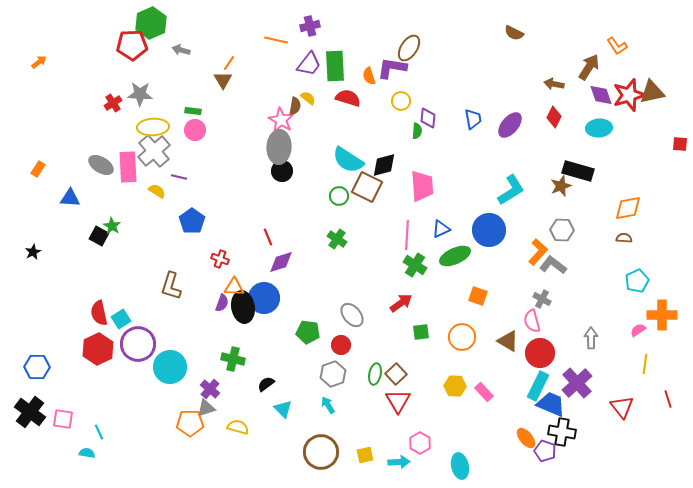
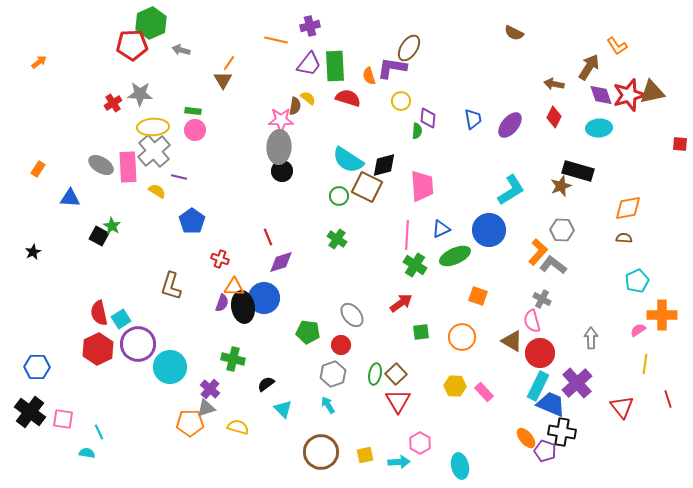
pink star at (281, 120): rotated 30 degrees counterclockwise
brown triangle at (508, 341): moved 4 px right
